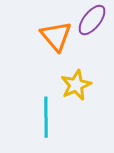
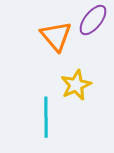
purple ellipse: moved 1 px right
